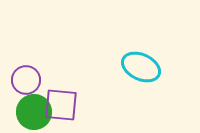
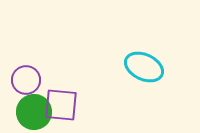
cyan ellipse: moved 3 px right
